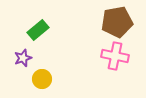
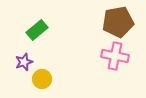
brown pentagon: moved 1 px right
green rectangle: moved 1 px left
purple star: moved 1 px right, 4 px down
